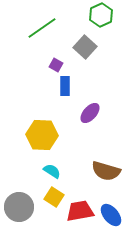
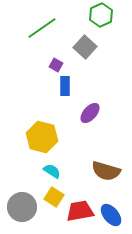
yellow hexagon: moved 2 px down; rotated 12 degrees clockwise
gray circle: moved 3 px right
